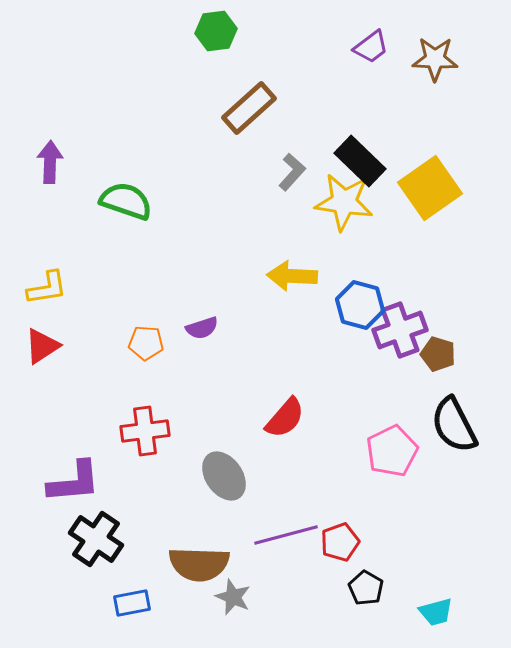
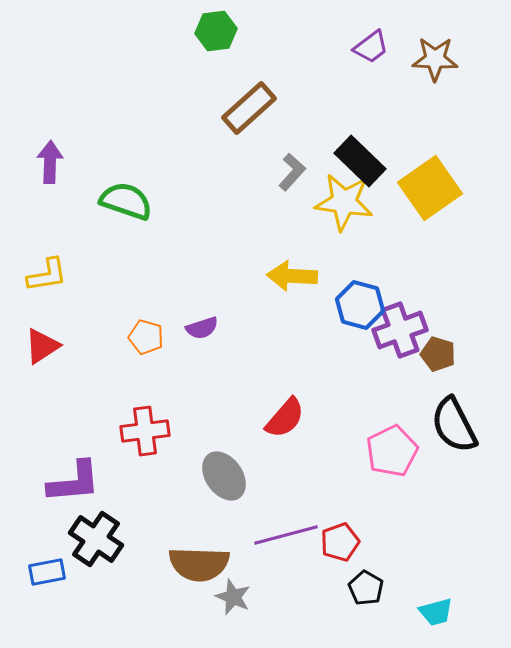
yellow L-shape: moved 13 px up
orange pentagon: moved 6 px up; rotated 12 degrees clockwise
blue rectangle: moved 85 px left, 31 px up
